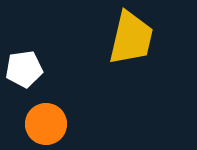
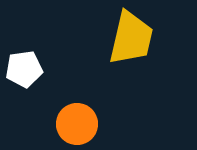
orange circle: moved 31 px right
